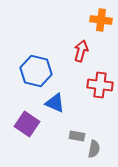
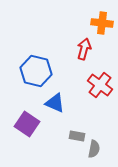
orange cross: moved 1 px right, 3 px down
red arrow: moved 3 px right, 2 px up
red cross: rotated 30 degrees clockwise
